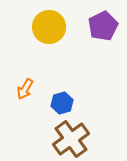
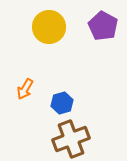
purple pentagon: rotated 16 degrees counterclockwise
brown cross: rotated 15 degrees clockwise
